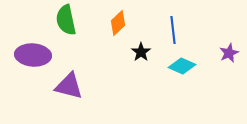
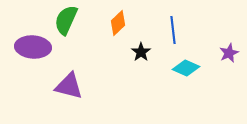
green semicircle: rotated 36 degrees clockwise
purple ellipse: moved 8 px up
cyan diamond: moved 4 px right, 2 px down
